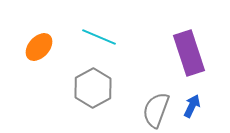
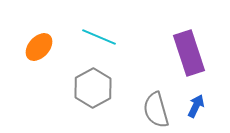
blue arrow: moved 4 px right
gray semicircle: rotated 36 degrees counterclockwise
